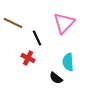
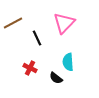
brown line: rotated 54 degrees counterclockwise
red cross: moved 2 px right, 10 px down
